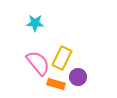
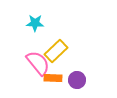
yellow rectangle: moved 6 px left, 7 px up; rotated 20 degrees clockwise
purple circle: moved 1 px left, 3 px down
orange rectangle: moved 3 px left, 6 px up; rotated 12 degrees counterclockwise
